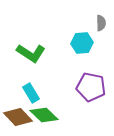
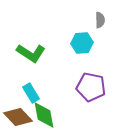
gray semicircle: moved 1 px left, 3 px up
green diamond: rotated 36 degrees clockwise
